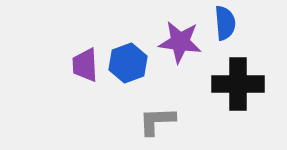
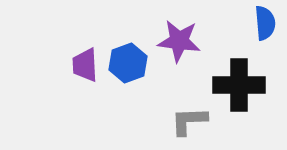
blue semicircle: moved 40 px right
purple star: moved 1 px left, 1 px up
black cross: moved 1 px right, 1 px down
gray L-shape: moved 32 px right
